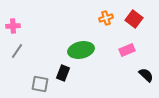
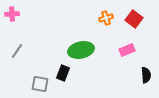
pink cross: moved 1 px left, 12 px up
black semicircle: rotated 42 degrees clockwise
